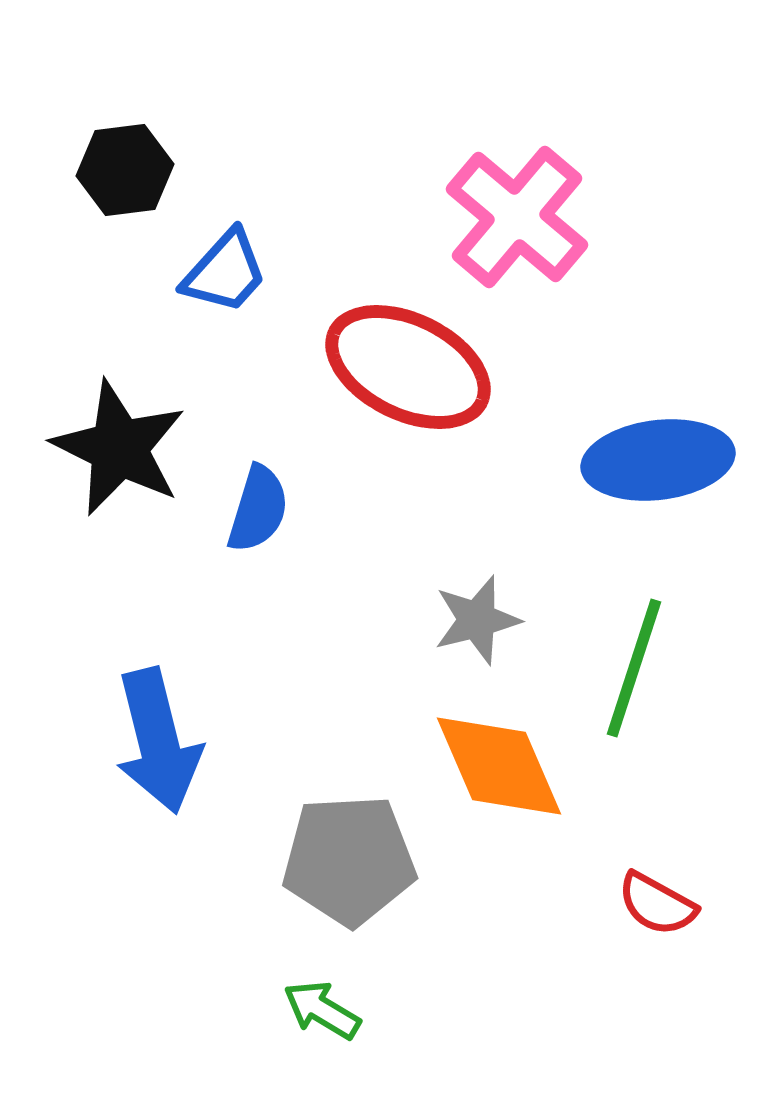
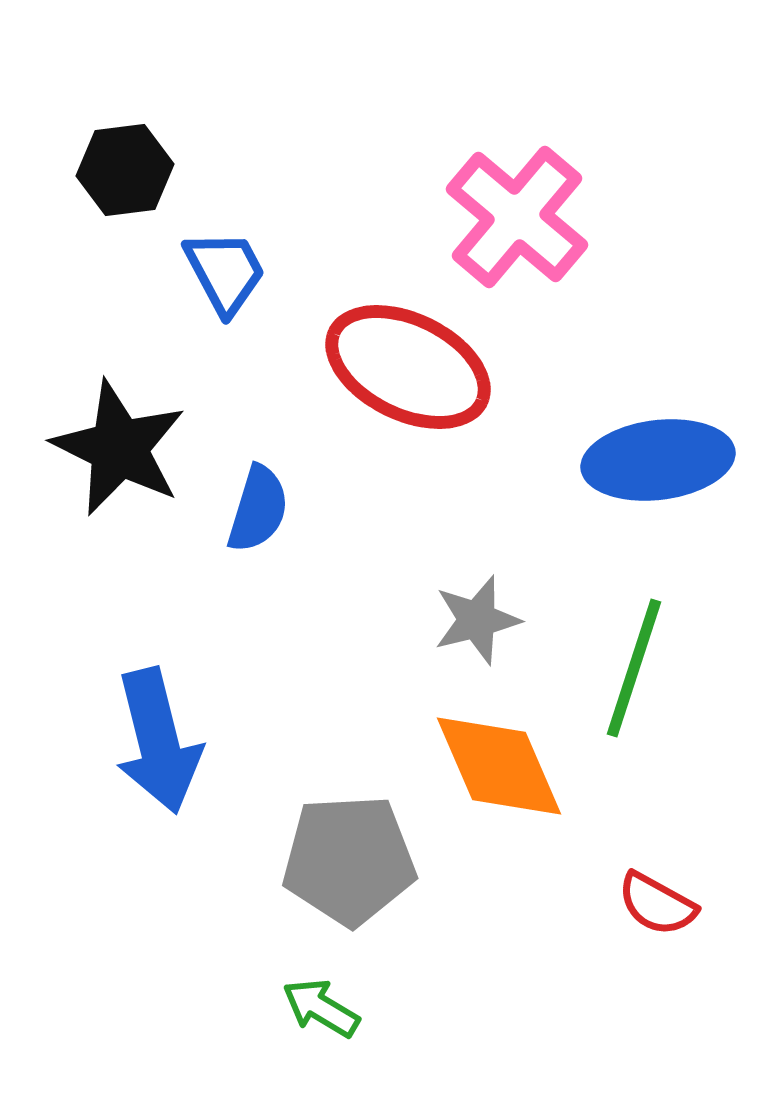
blue trapezoid: rotated 70 degrees counterclockwise
green arrow: moved 1 px left, 2 px up
